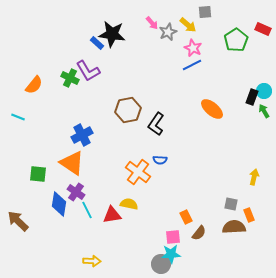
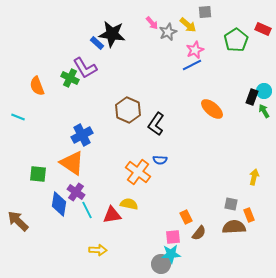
pink star at (193, 48): moved 2 px right, 2 px down; rotated 24 degrees clockwise
purple L-shape at (88, 71): moved 3 px left, 3 px up
orange semicircle at (34, 85): moved 3 px right, 1 px down; rotated 120 degrees clockwise
brown hexagon at (128, 110): rotated 25 degrees counterclockwise
yellow arrow at (92, 261): moved 6 px right, 11 px up
